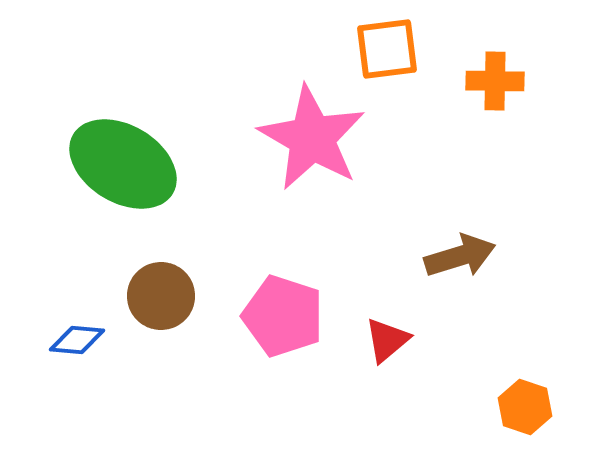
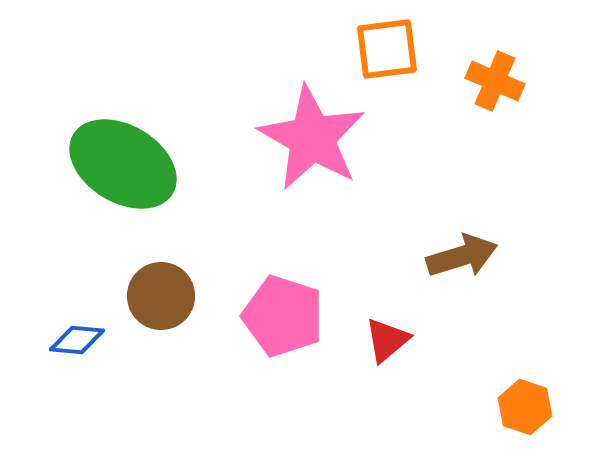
orange cross: rotated 22 degrees clockwise
brown arrow: moved 2 px right
